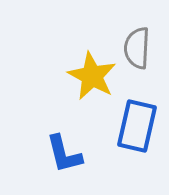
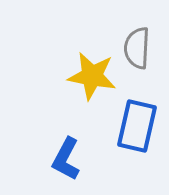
yellow star: rotated 18 degrees counterclockwise
blue L-shape: moved 2 px right, 5 px down; rotated 42 degrees clockwise
